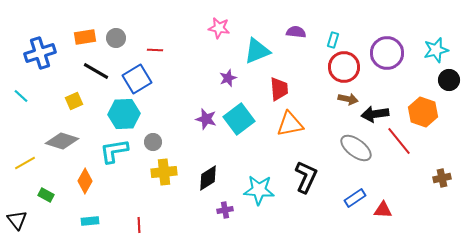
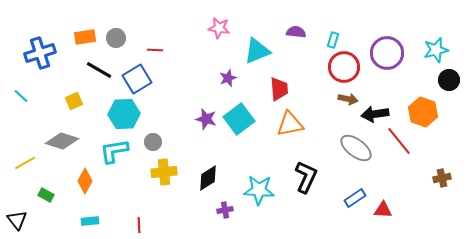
black line at (96, 71): moved 3 px right, 1 px up
